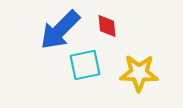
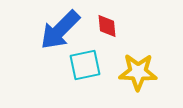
yellow star: moved 1 px left, 1 px up
